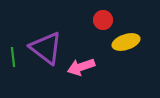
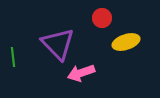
red circle: moved 1 px left, 2 px up
purple triangle: moved 12 px right, 4 px up; rotated 9 degrees clockwise
pink arrow: moved 6 px down
